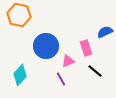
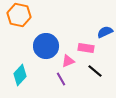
pink rectangle: rotated 63 degrees counterclockwise
